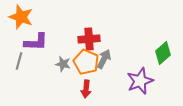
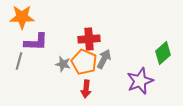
orange star: moved 1 px right; rotated 20 degrees counterclockwise
orange pentagon: moved 2 px left
